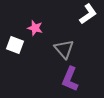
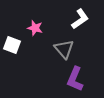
white L-shape: moved 8 px left, 5 px down
white square: moved 3 px left
purple L-shape: moved 5 px right
